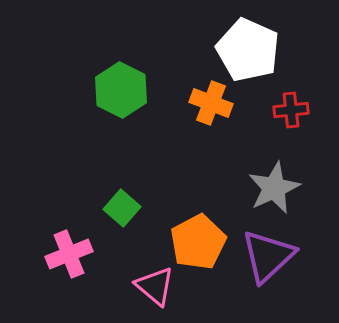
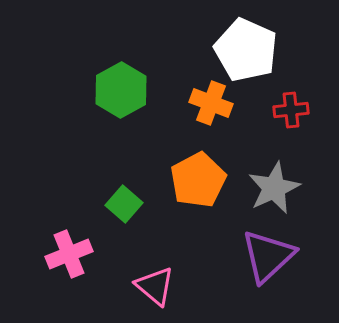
white pentagon: moved 2 px left
green hexagon: rotated 4 degrees clockwise
green square: moved 2 px right, 4 px up
orange pentagon: moved 62 px up
